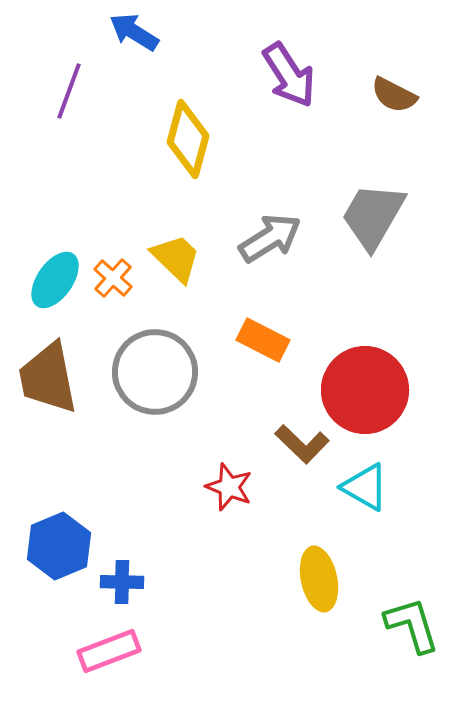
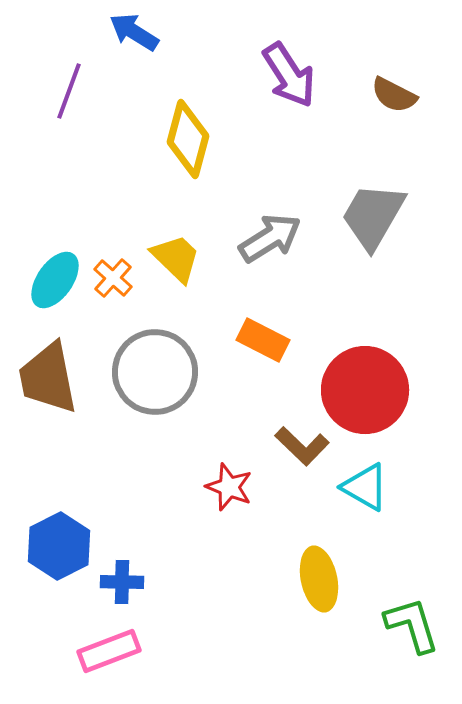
brown L-shape: moved 2 px down
blue hexagon: rotated 4 degrees counterclockwise
